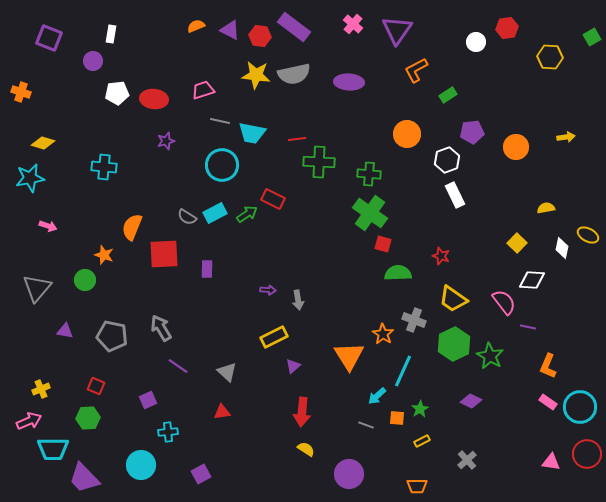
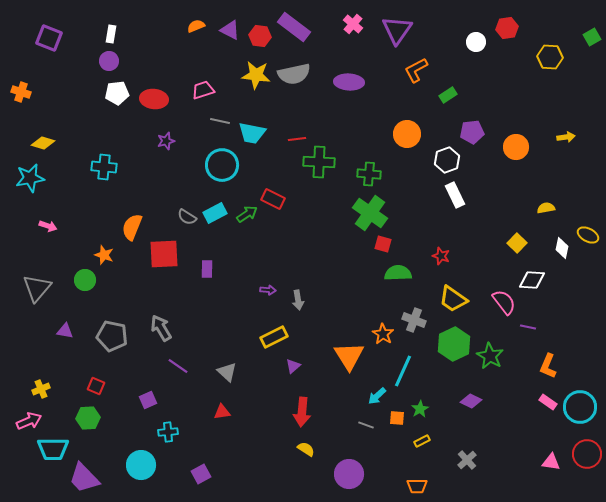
purple circle at (93, 61): moved 16 px right
